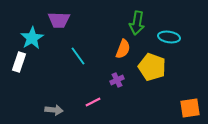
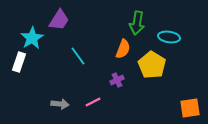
purple trapezoid: rotated 60 degrees counterclockwise
yellow pentagon: moved 2 px up; rotated 12 degrees clockwise
gray arrow: moved 6 px right, 6 px up
